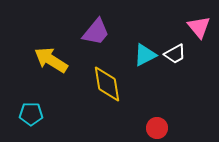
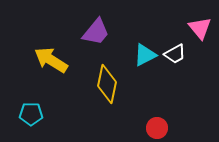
pink triangle: moved 1 px right, 1 px down
yellow diamond: rotated 21 degrees clockwise
